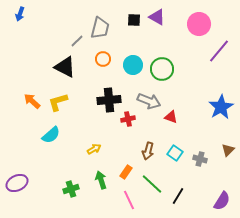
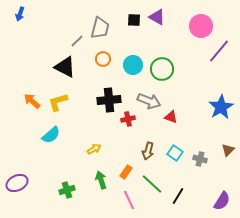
pink circle: moved 2 px right, 2 px down
green cross: moved 4 px left, 1 px down
